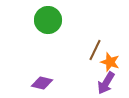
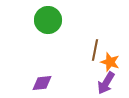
brown line: rotated 15 degrees counterclockwise
purple diamond: rotated 20 degrees counterclockwise
